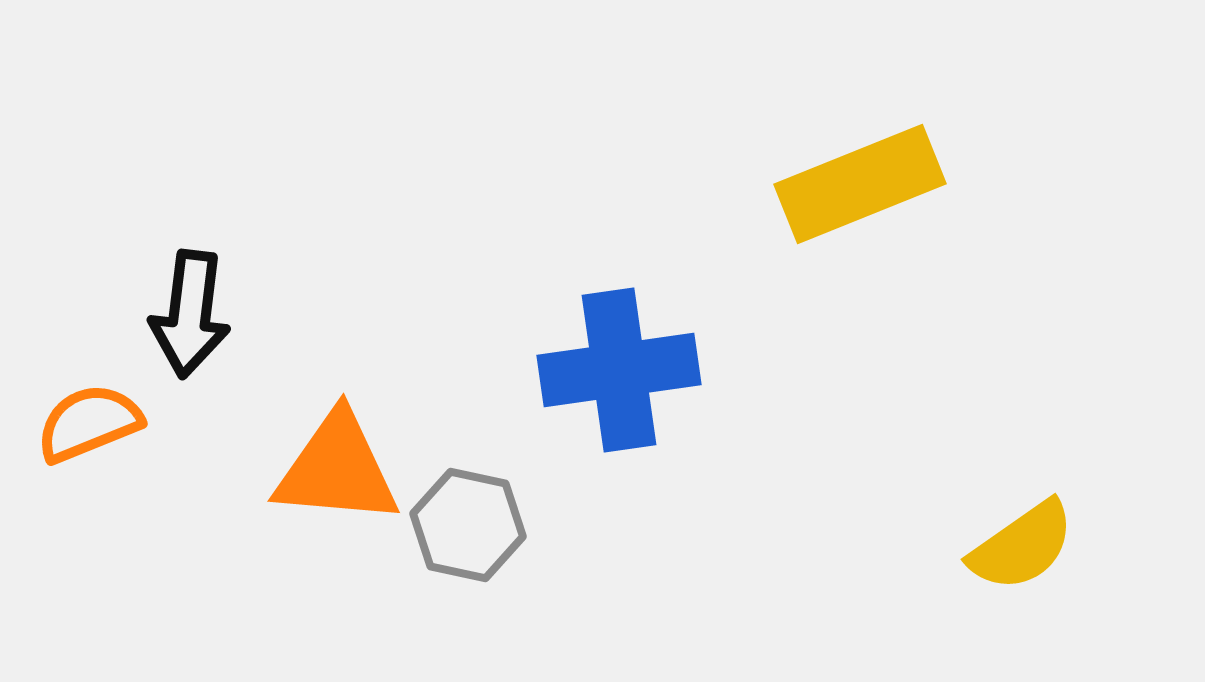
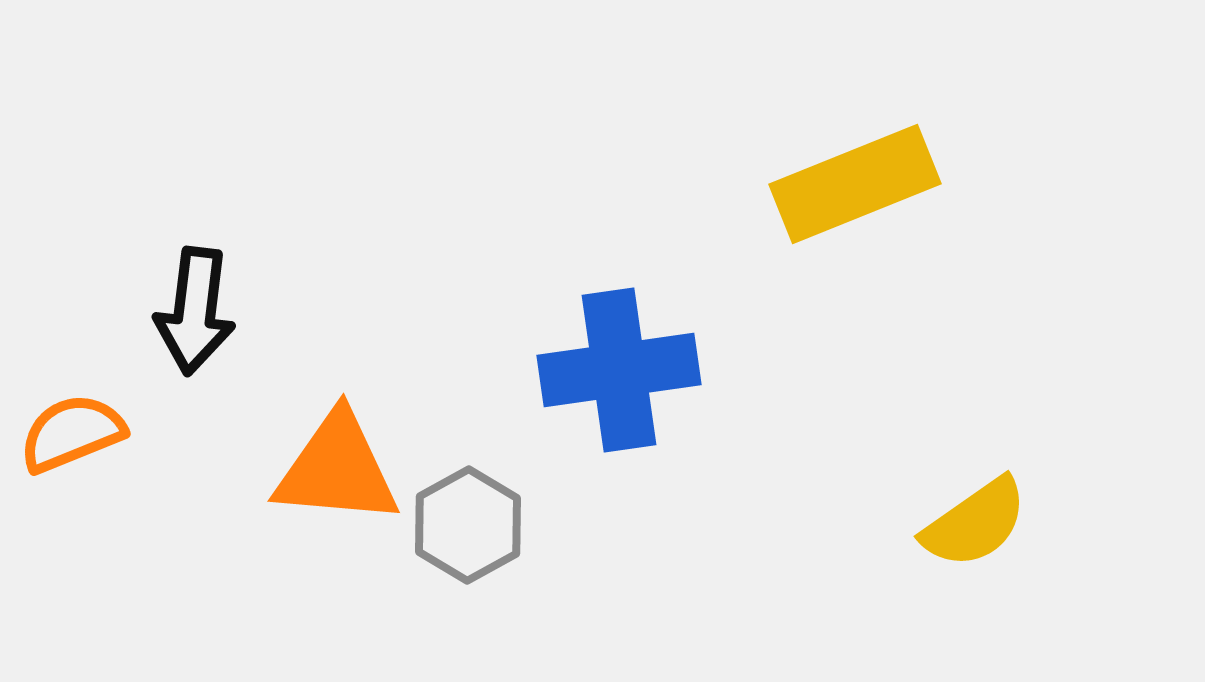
yellow rectangle: moved 5 px left
black arrow: moved 5 px right, 3 px up
orange semicircle: moved 17 px left, 10 px down
gray hexagon: rotated 19 degrees clockwise
yellow semicircle: moved 47 px left, 23 px up
